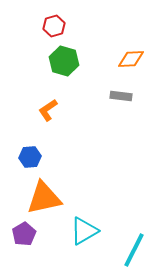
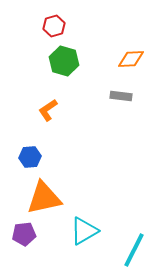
purple pentagon: rotated 25 degrees clockwise
